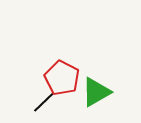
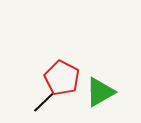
green triangle: moved 4 px right
